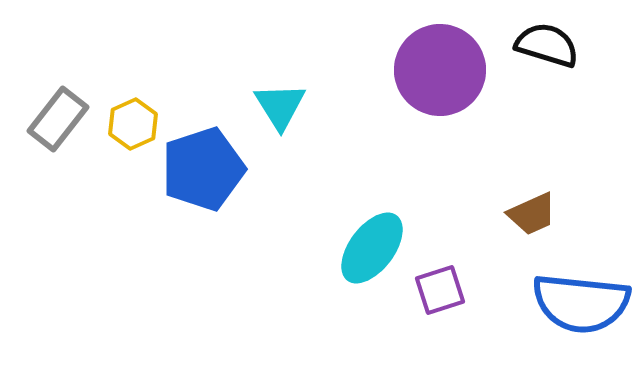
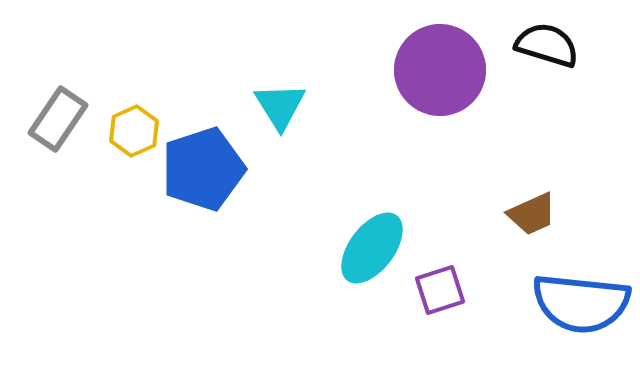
gray rectangle: rotated 4 degrees counterclockwise
yellow hexagon: moved 1 px right, 7 px down
